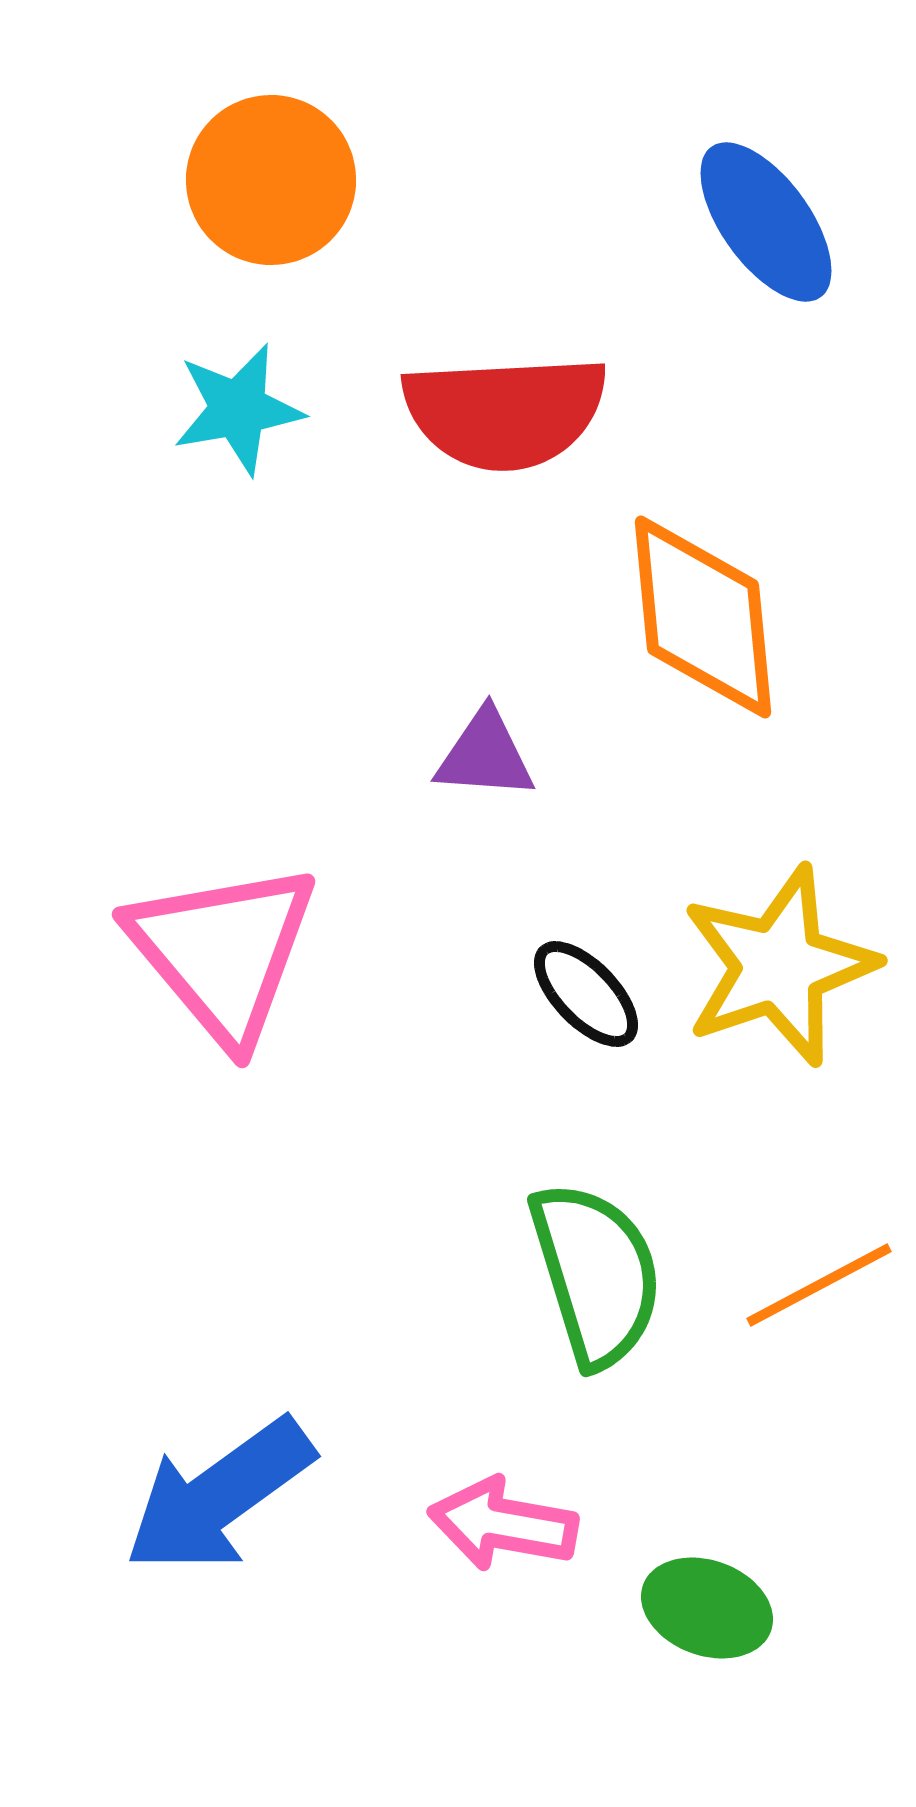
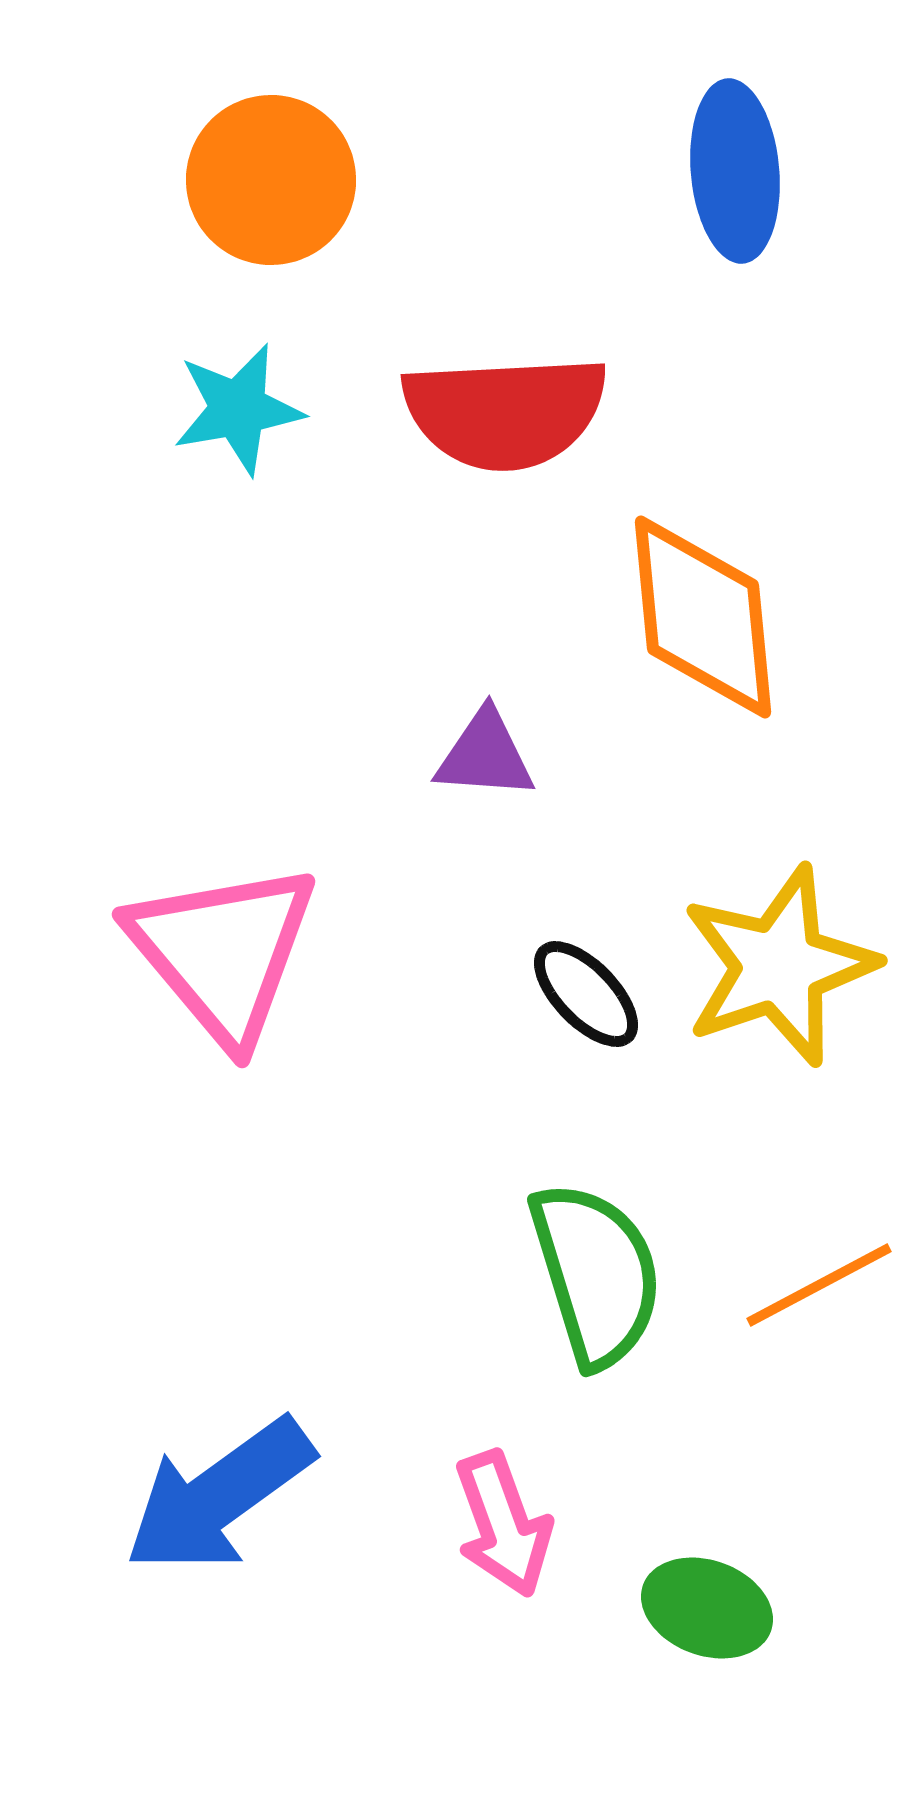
blue ellipse: moved 31 px left, 51 px up; rotated 31 degrees clockwise
pink arrow: rotated 120 degrees counterclockwise
